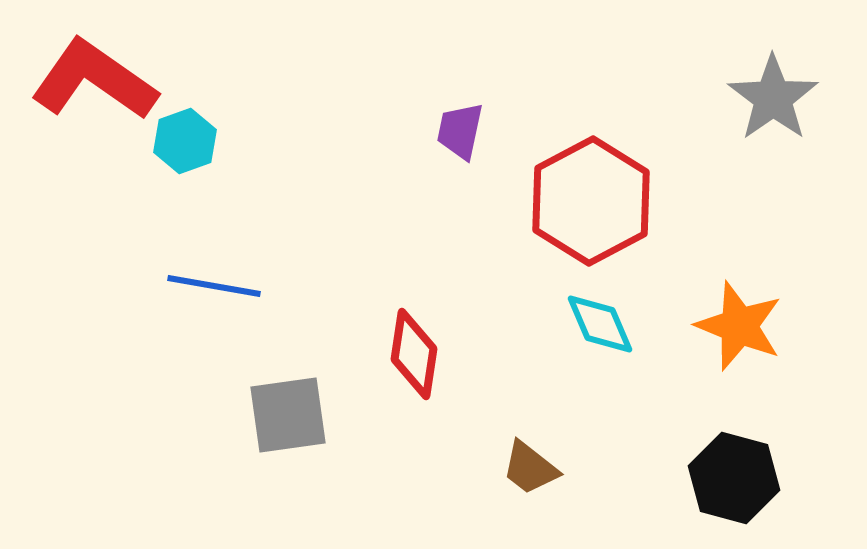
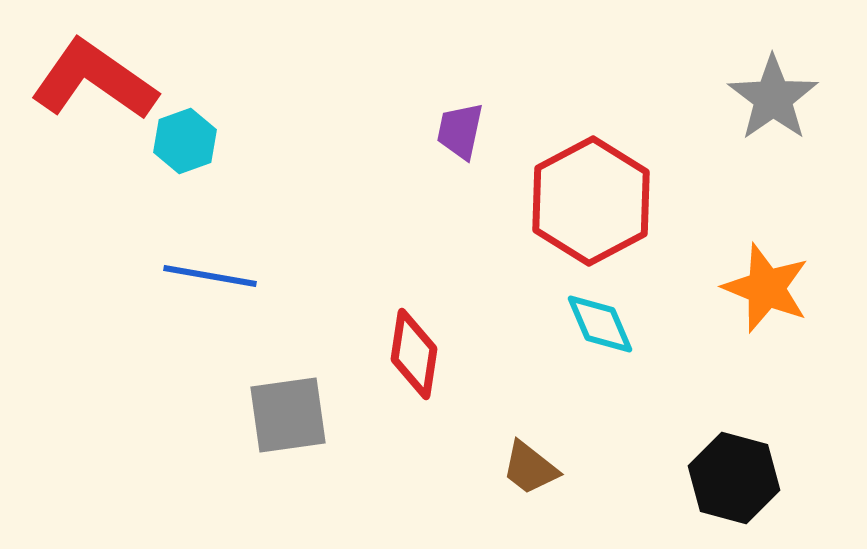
blue line: moved 4 px left, 10 px up
orange star: moved 27 px right, 38 px up
